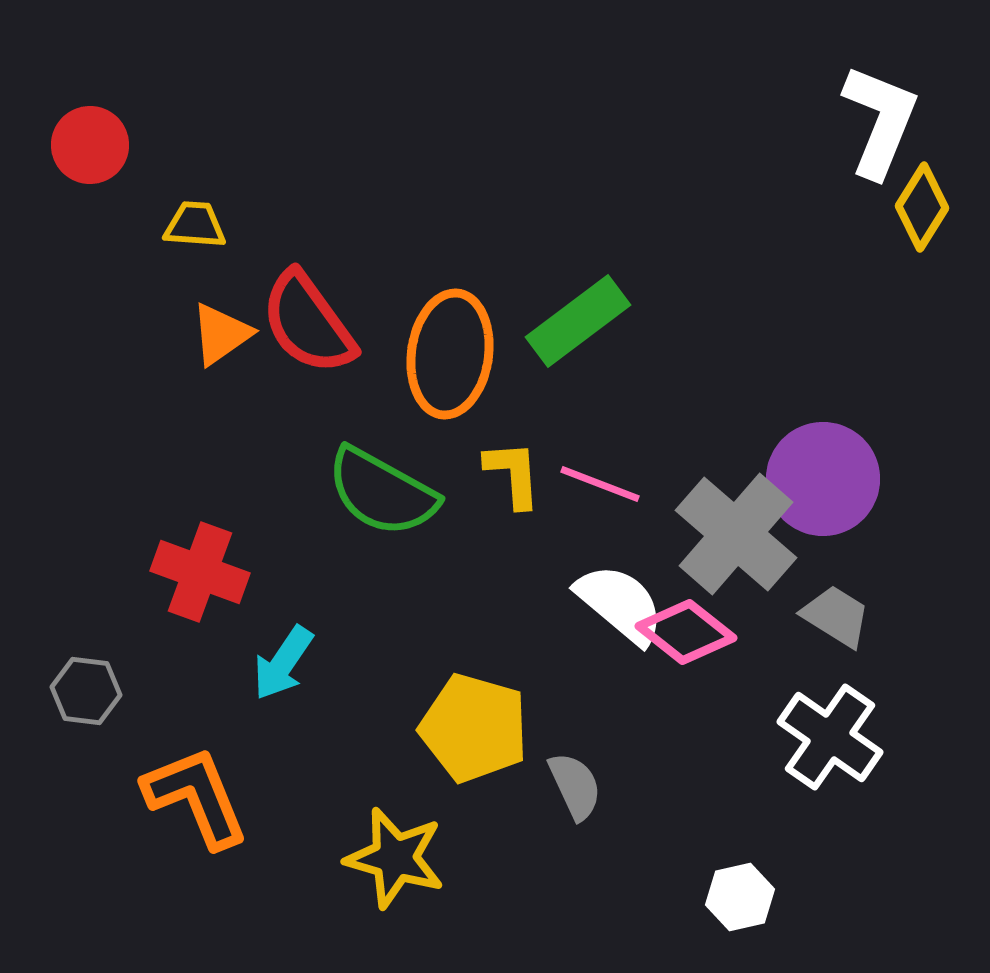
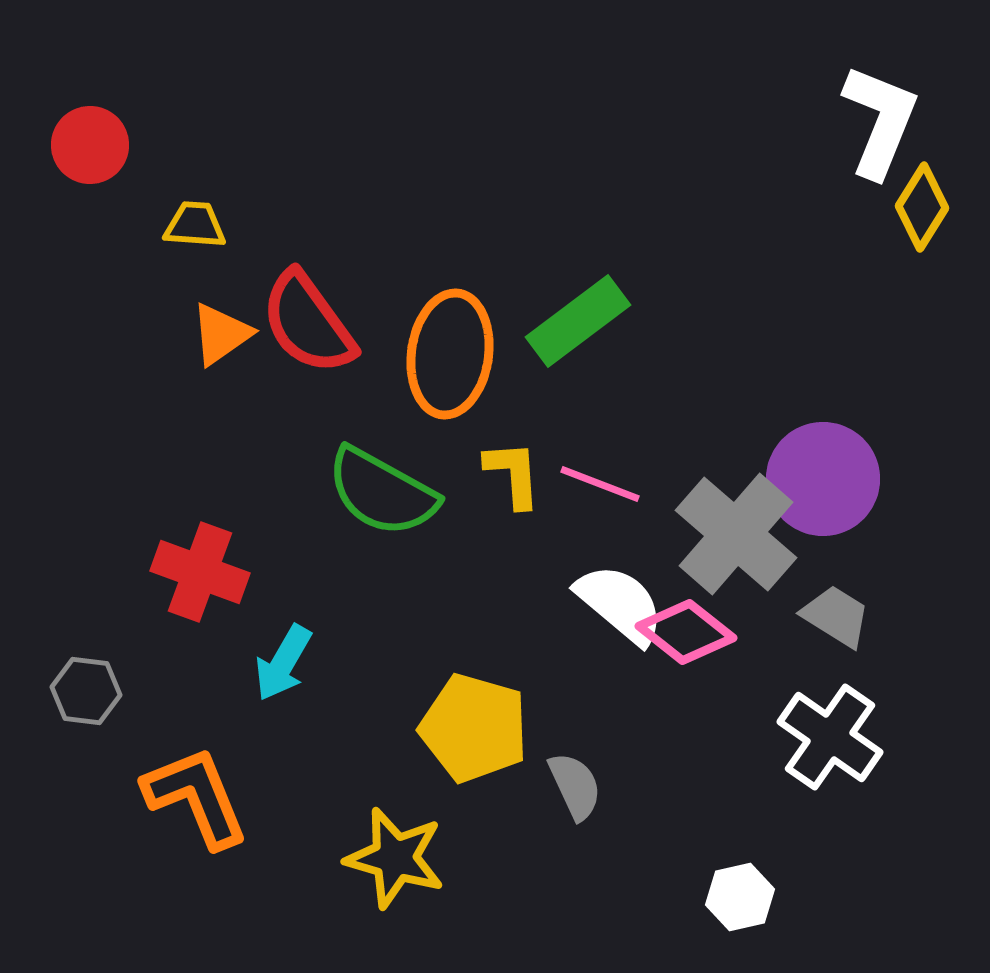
cyan arrow: rotated 4 degrees counterclockwise
